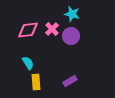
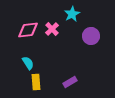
cyan star: rotated 28 degrees clockwise
purple circle: moved 20 px right
purple rectangle: moved 1 px down
